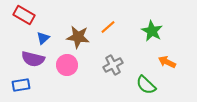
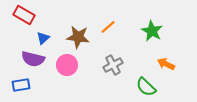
orange arrow: moved 1 px left, 2 px down
green semicircle: moved 2 px down
